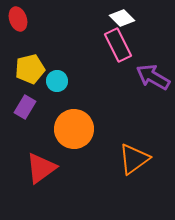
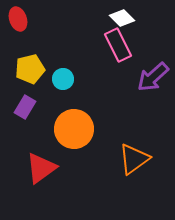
purple arrow: rotated 72 degrees counterclockwise
cyan circle: moved 6 px right, 2 px up
